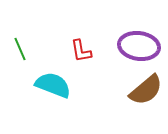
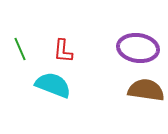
purple ellipse: moved 1 px left, 2 px down
red L-shape: moved 18 px left; rotated 15 degrees clockwise
brown semicircle: rotated 132 degrees counterclockwise
